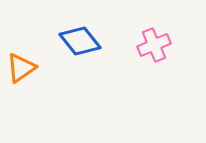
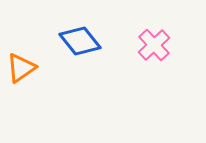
pink cross: rotated 20 degrees counterclockwise
